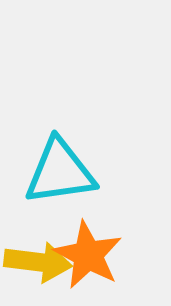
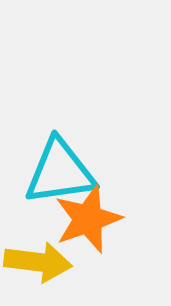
orange star: moved 36 px up; rotated 24 degrees clockwise
